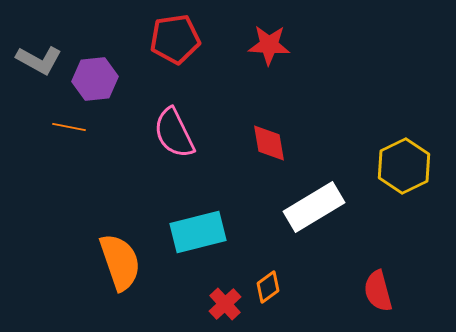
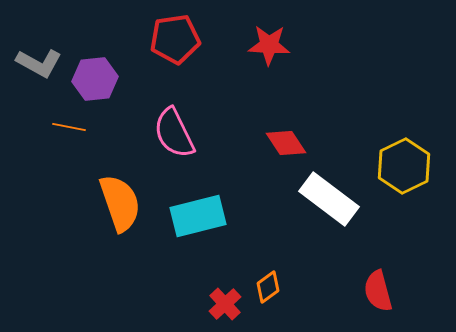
gray L-shape: moved 3 px down
red diamond: moved 17 px right; rotated 24 degrees counterclockwise
white rectangle: moved 15 px right, 8 px up; rotated 68 degrees clockwise
cyan rectangle: moved 16 px up
orange semicircle: moved 59 px up
